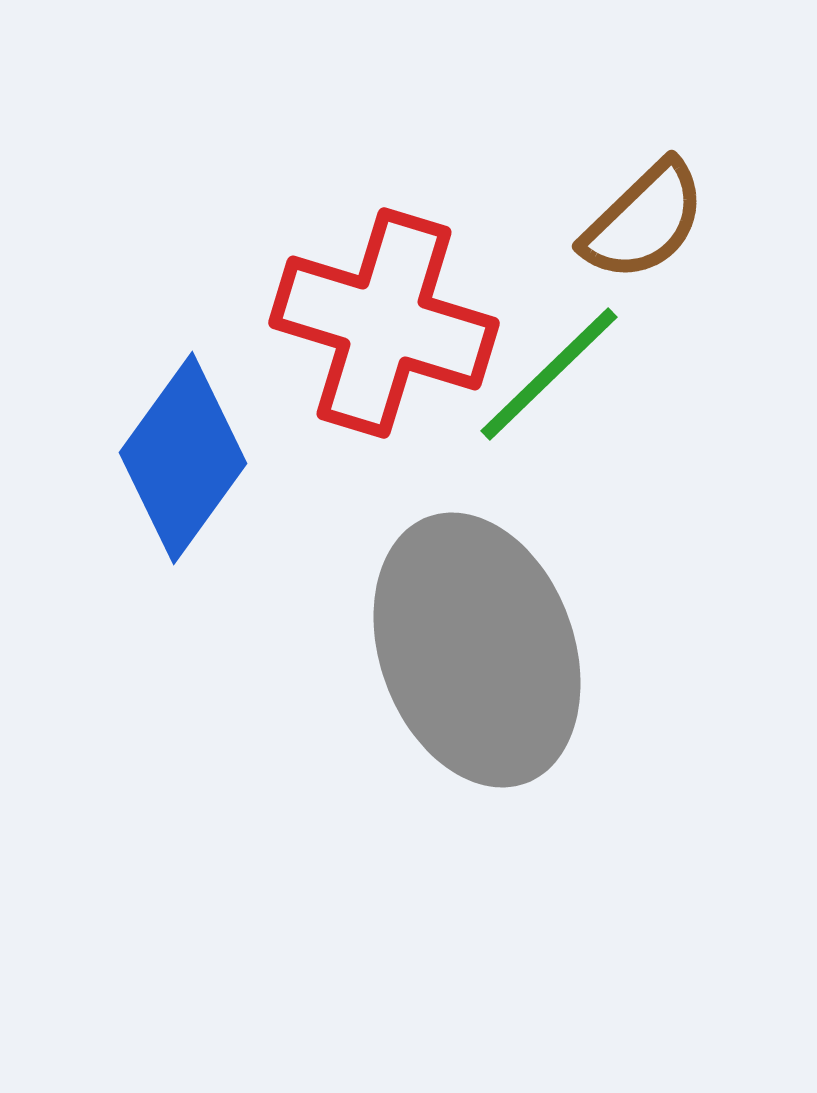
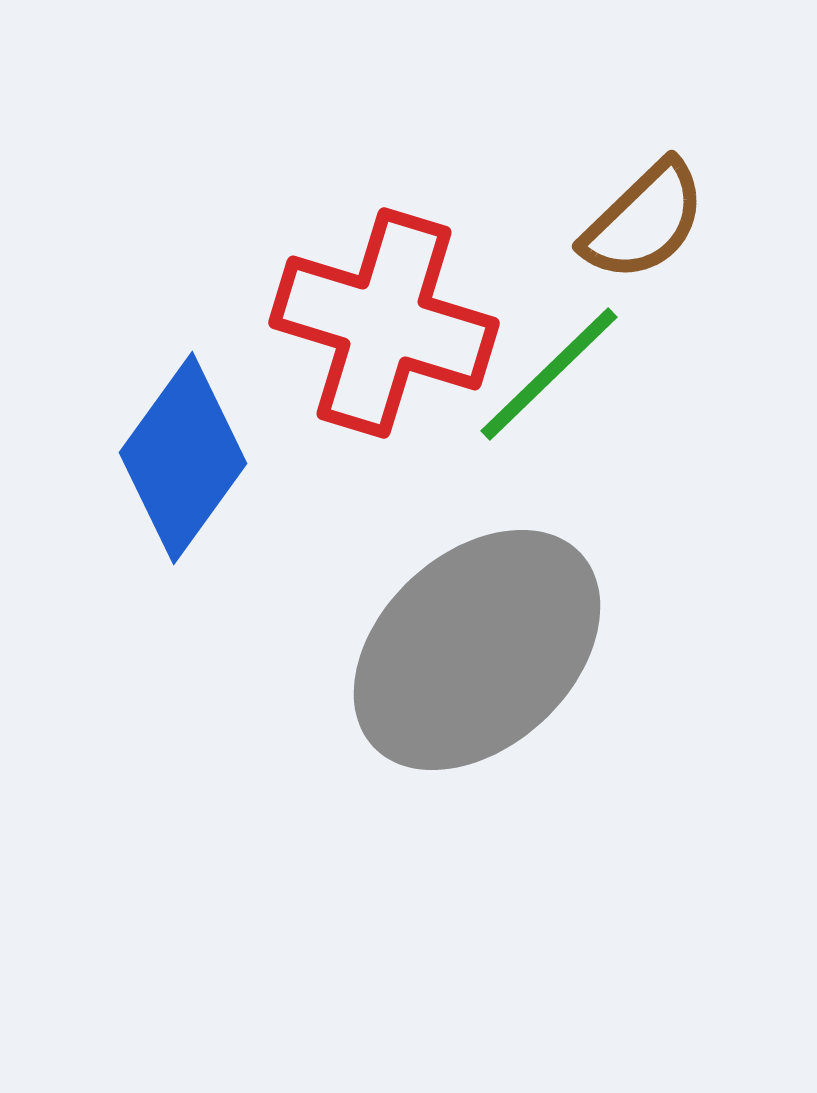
gray ellipse: rotated 67 degrees clockwise
